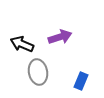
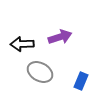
black arrow: rotated 25 degrees counterclockwise
gray ellipse: moved 2 px right; rotated 50 degrees counterclockwise
